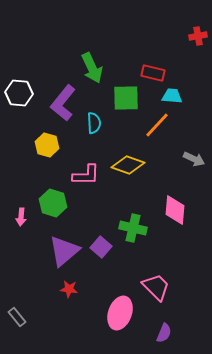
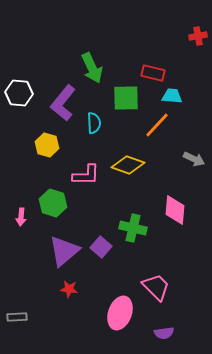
gray rectangle: rotated 54 degrees counterclockwise
purple semicircle: rotated 60 degrees clockwise
